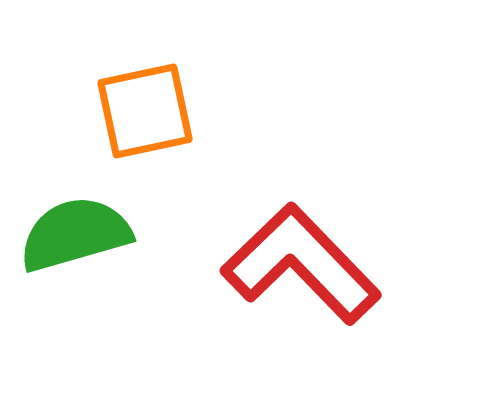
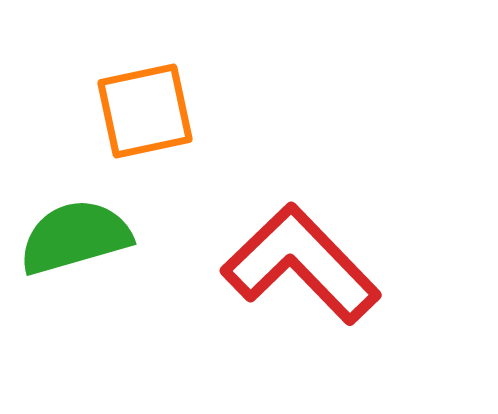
green semicircle: moved 3 px down
